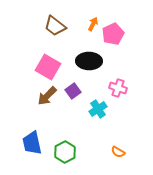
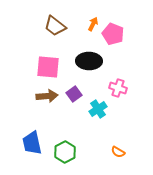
pink pentagon: rotated 25 degrees counterclockwise
pink square: rotated 25 degrees counterclockwise
purple square: moved 1 px right, 3 px down
brown arrow: rotated 140 degrees counterclockwise
